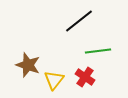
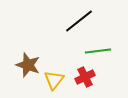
red cross: rotated 30 degrees clockwise
